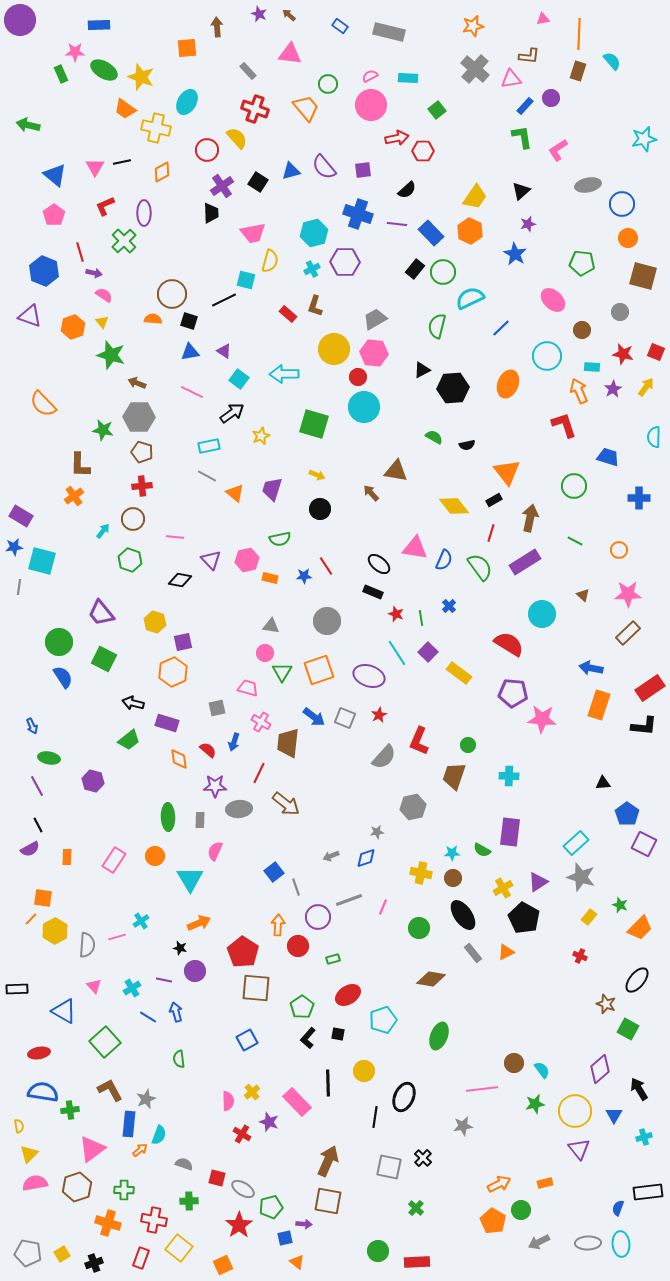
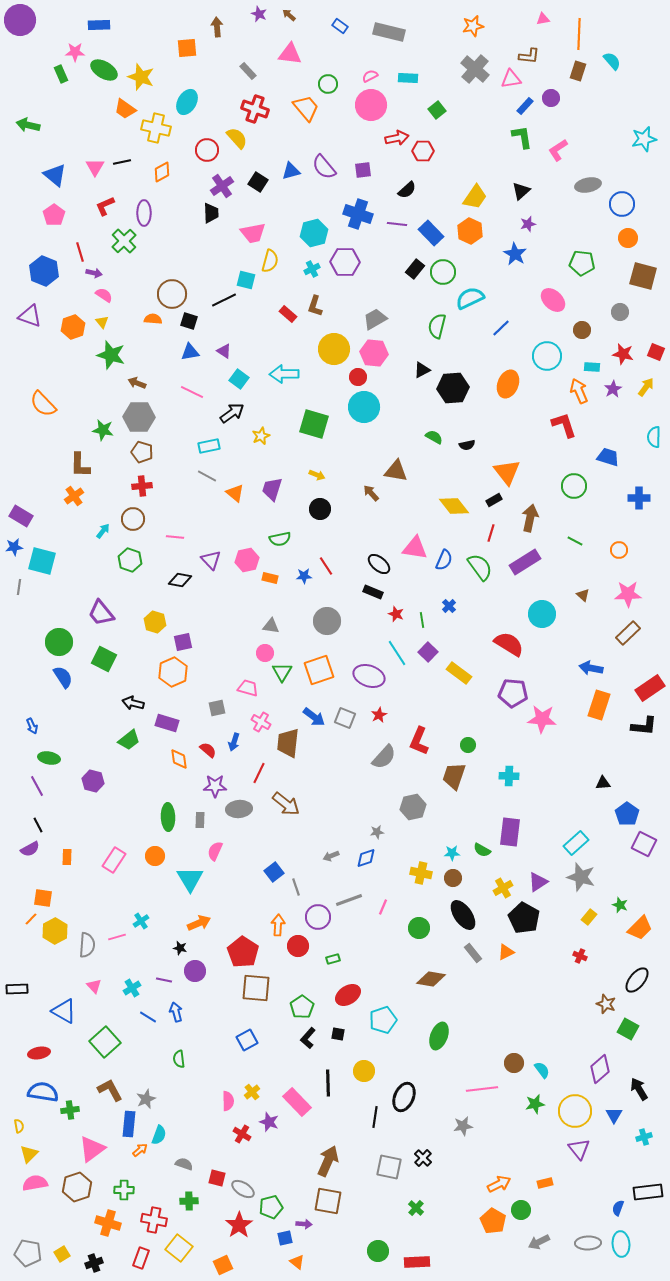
green line at (421, 618): moved 1 px right, 2 px down
